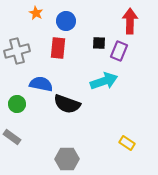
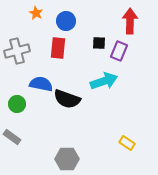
black semicircle: moved 5 px up
